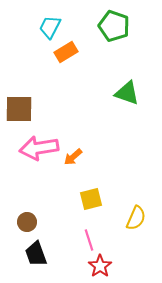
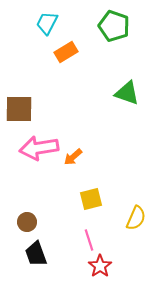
cyan trapezoid: moved 3 px left, 4 px up
